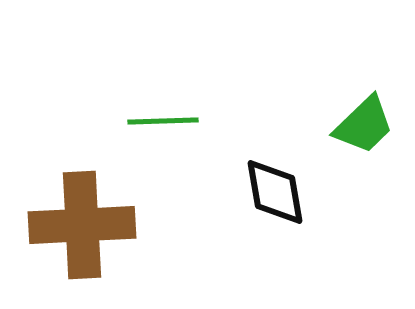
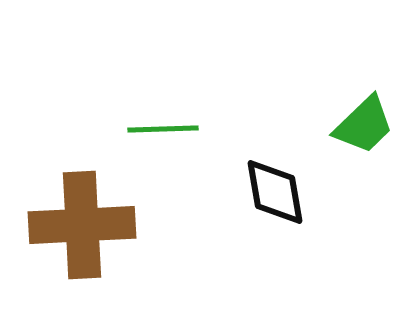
green line: moved 8 px down
